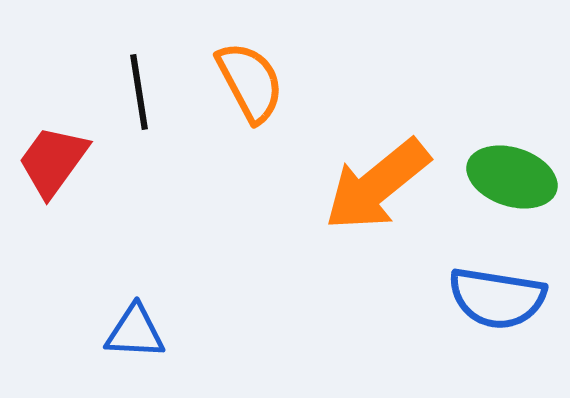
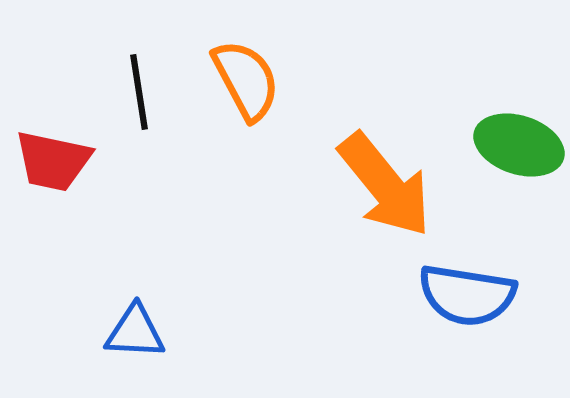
orange semicircle: moved 4 px left, 2 px up
red trapezoid: rotated 114 degrees counterclockwise
green ellipse: moved 7 px right, 32 px up
orange arrow: moved 8 px right; rotated 90 degrees counterclockwise
blue semicircle: moved 30 px left, 3 px up
